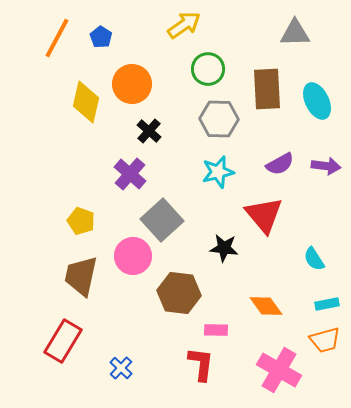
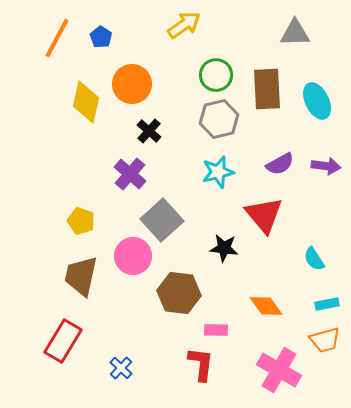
green circle: moved 8 px right, 6 px down
gray hexagon: rotated 15 degrees counterclockwise
